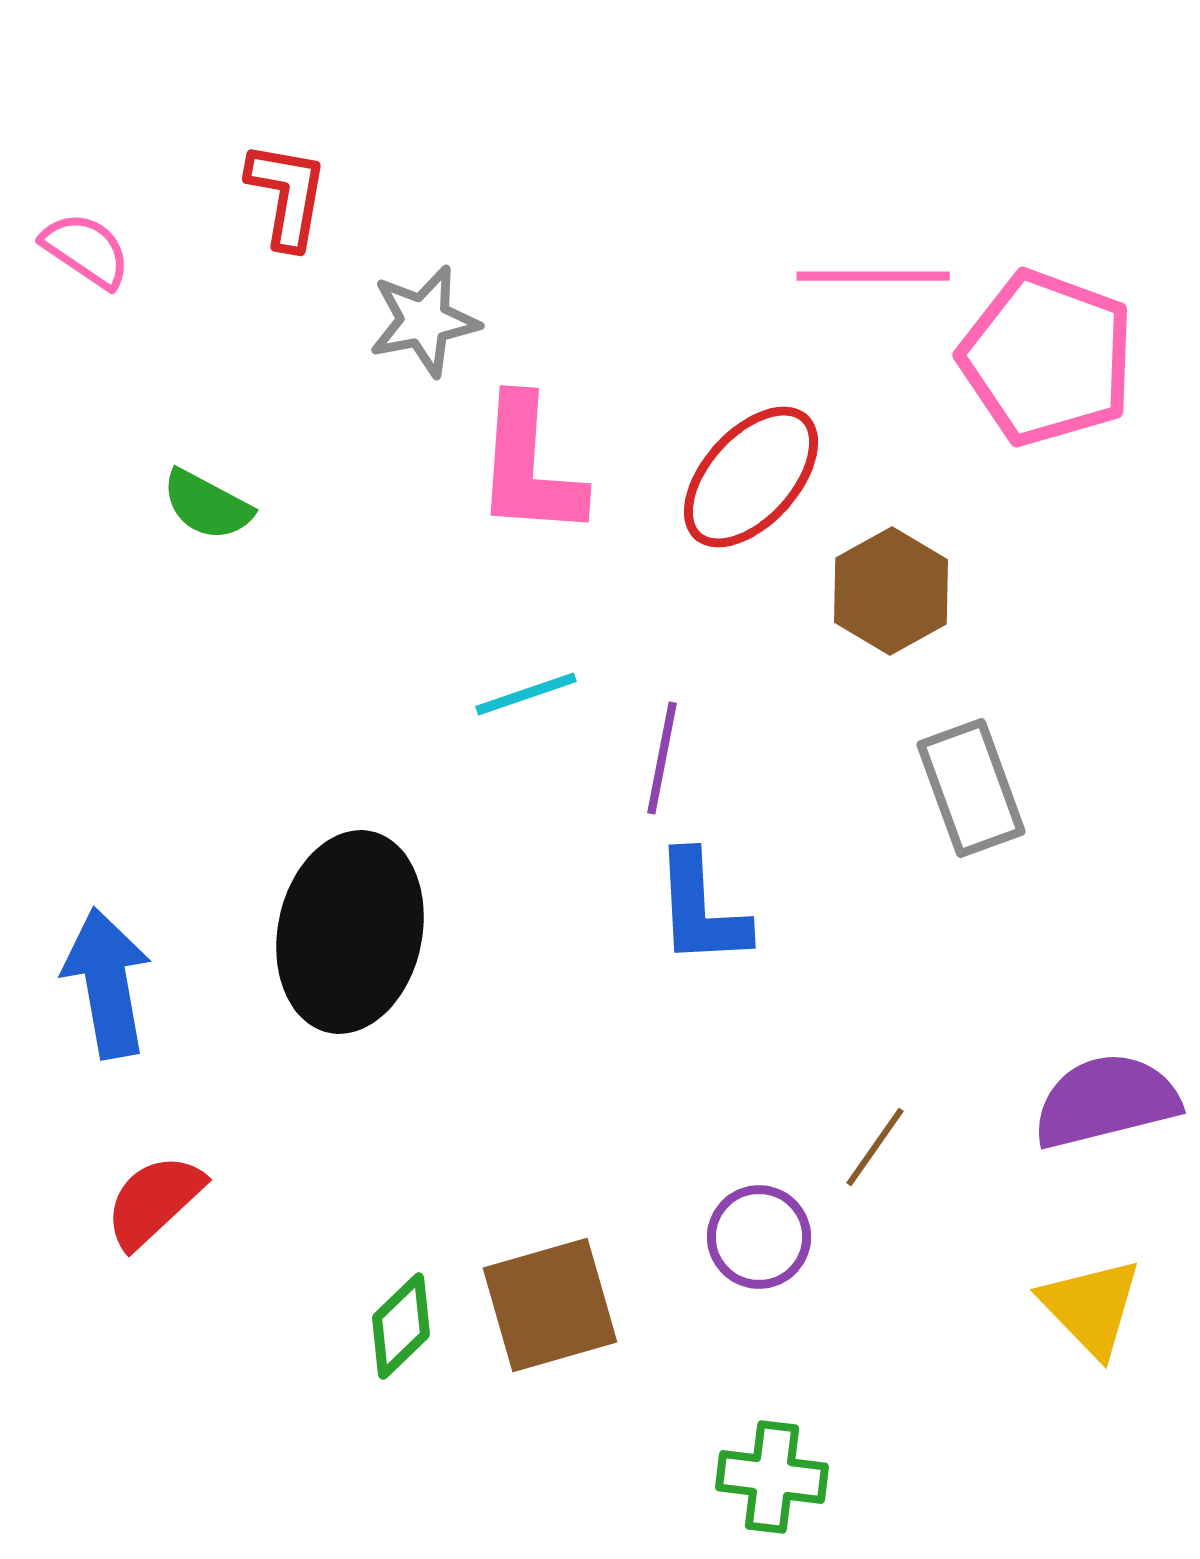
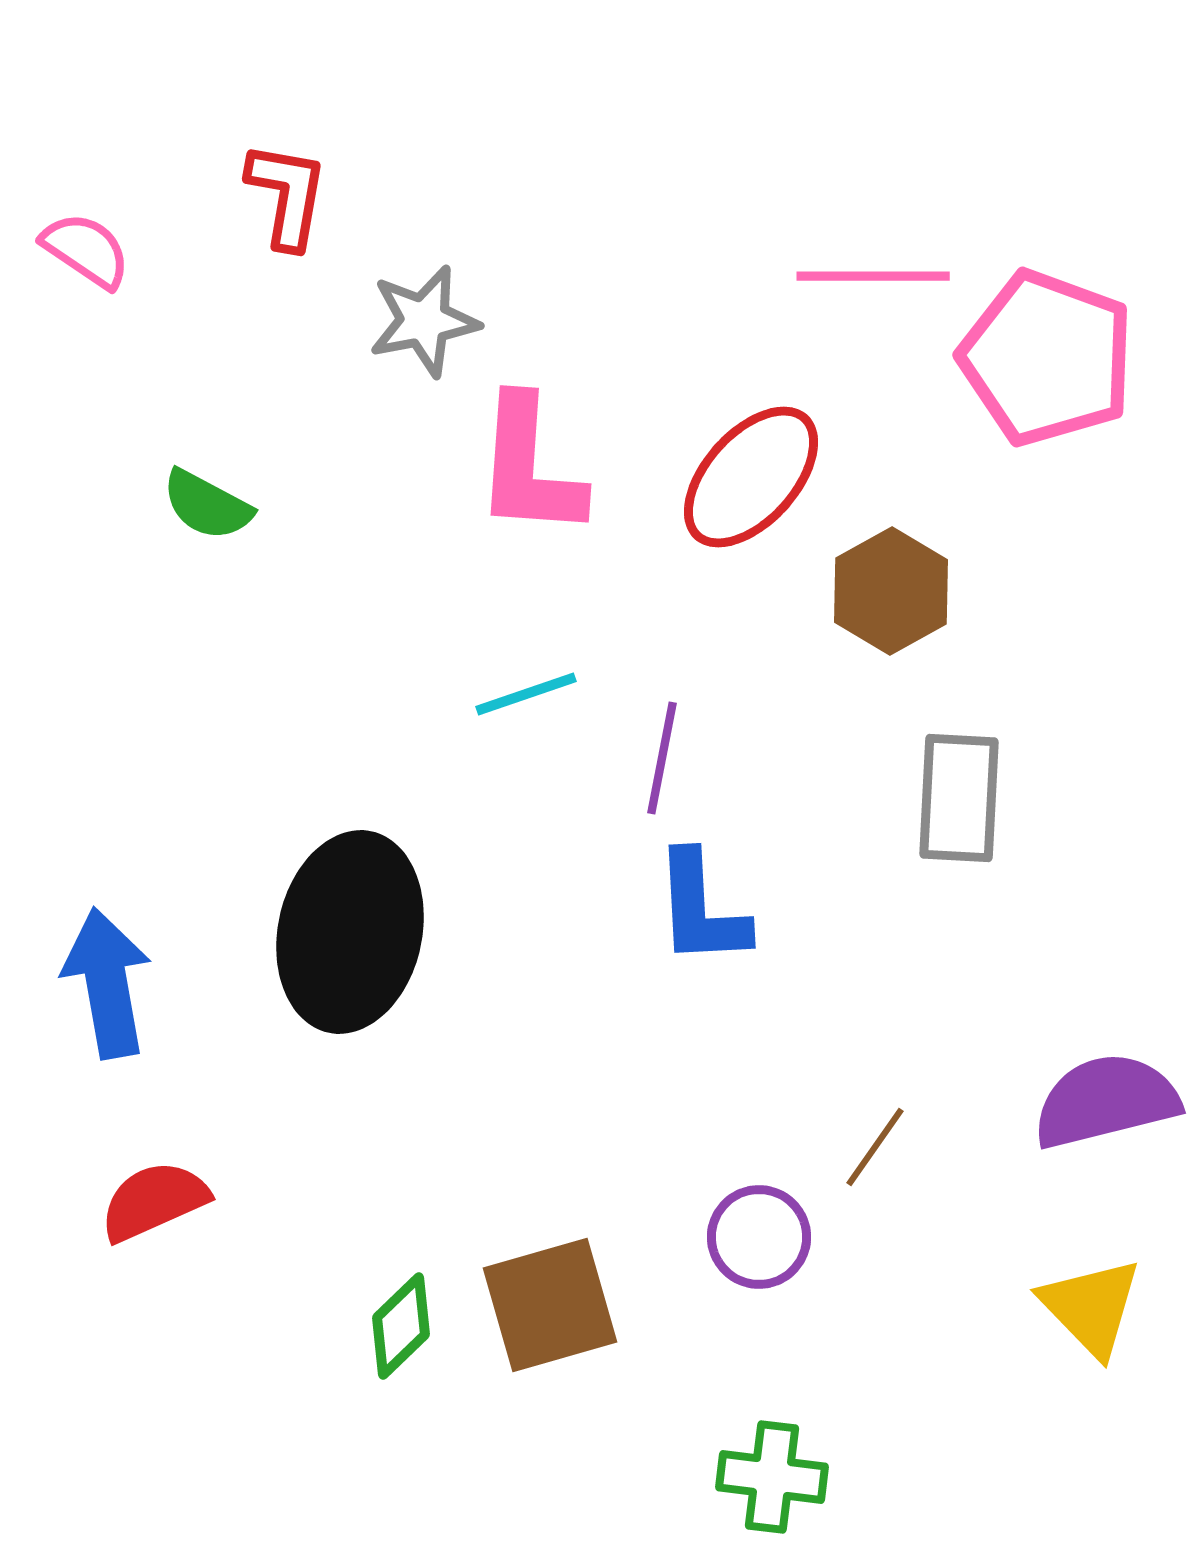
gray rectangle: moved 12 px left, 10 px down; rotated 23 degrees clockwise
red semicircle: rotated 19 degrees clockwise
